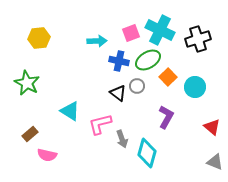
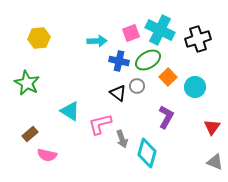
red triangle: rotated 24 degrees clockwise
